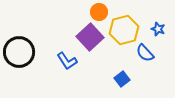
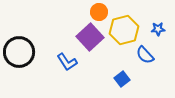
blue star: rotated 24 degrees counterclockwise
blue semicircle: moved 2 px down
blue L-shape: moved 1 px down
